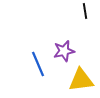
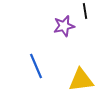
purple star: moved 25 px up
blue line: moved 2 px left, 2 px down
